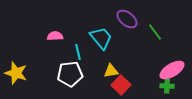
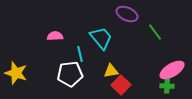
purple ellipse: moved 5 px up; rotated 15 degrees counterclockwise
cyan line: moved 2 px right, 2 px down
